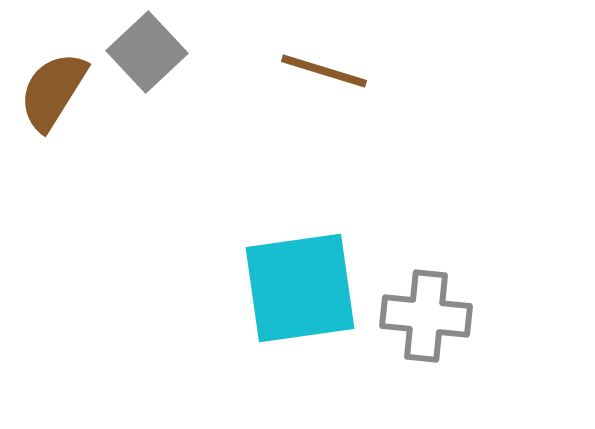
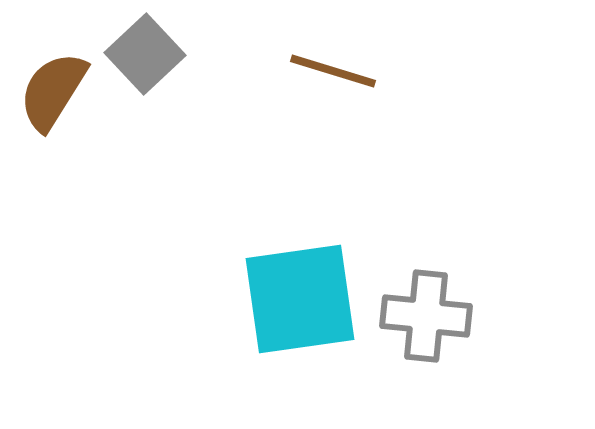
gray square: moved 2 px left, 2 px down
brown line: moved 9 px right
cyan square: moved 11 px down
